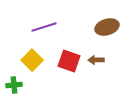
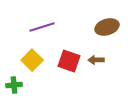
purple line: moved 2 px left
